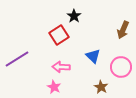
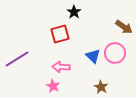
black star: moved 4 px up
brown arrow: moved 1 px right, 3 px up; rotated 78 degrees counterclockwise
red square: moved 1 px right, 1 px up; rotated 18 degrees clockwise
pink circle: moved 6 px left, 14 px up
pink star: moved 1 px left, 1 px up
